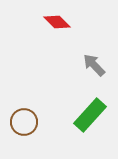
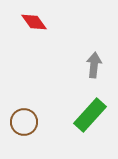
red diamond: moved 23 px left; rotated 8 degrees clockwise
gray arrow: rotated 50 degrees clockwise
